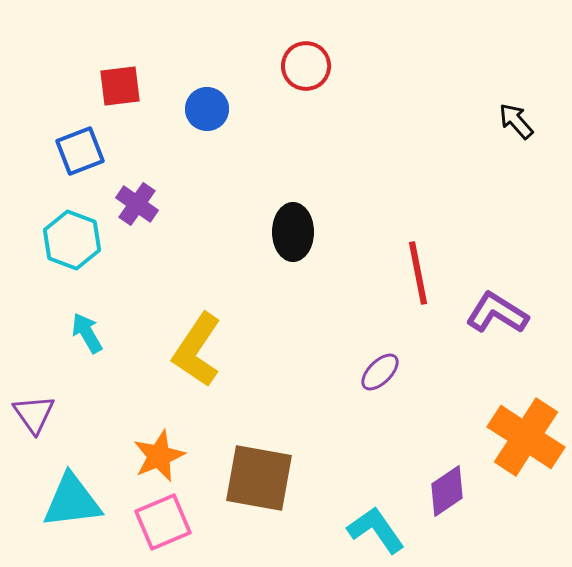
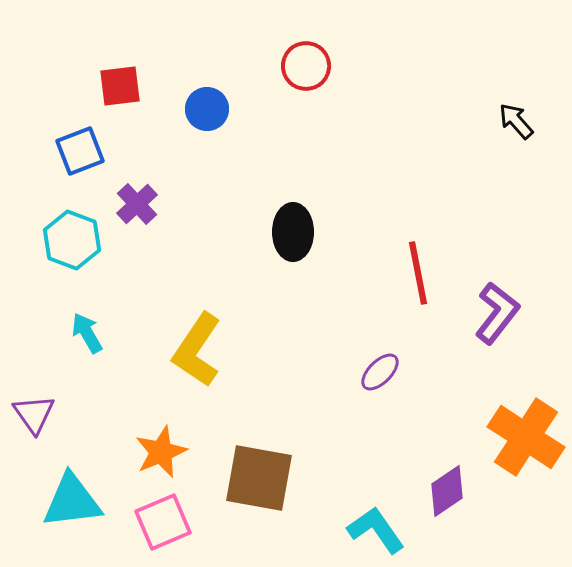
purple cross: rotated 12 degrees clockwise
purple L-shape: rotated 96 degrees clockwise
orange star: moved 2 px right, 4 px up
